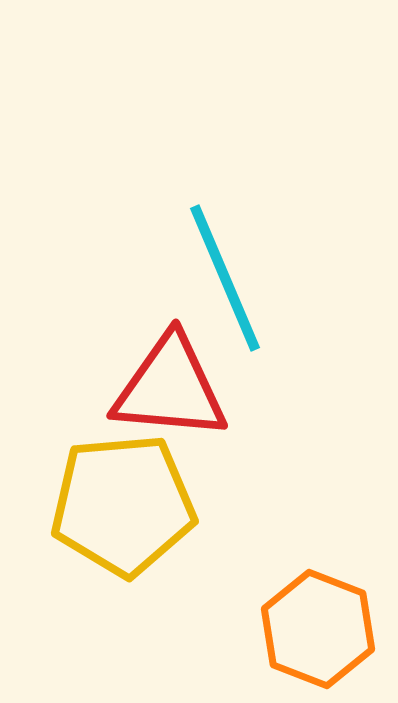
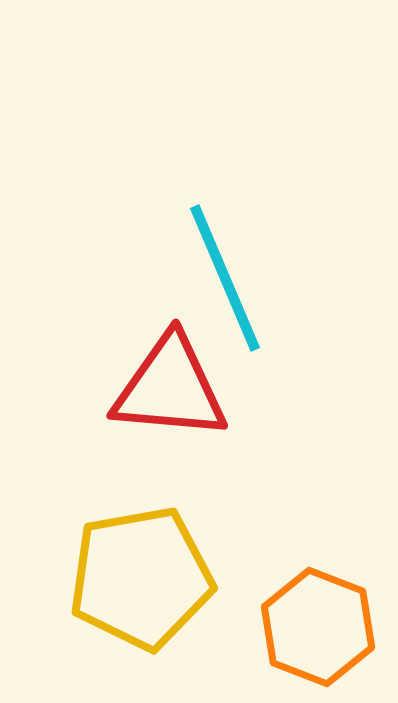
yellow pentagon: moved 18 px right, 73 px down; rotated 5 degrees counterclockwise
orange hexagon: moved 2 px up
